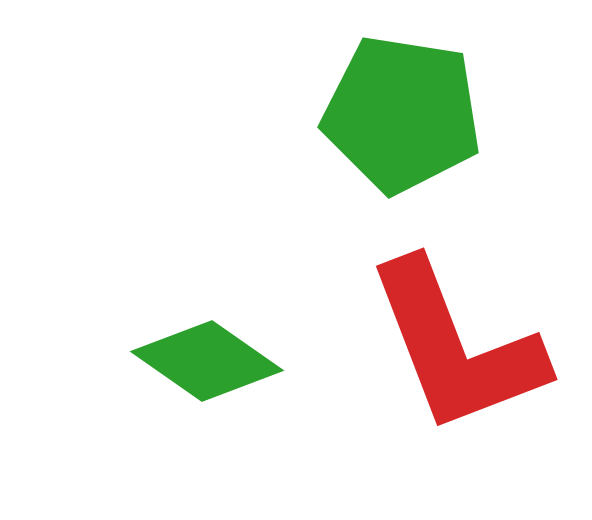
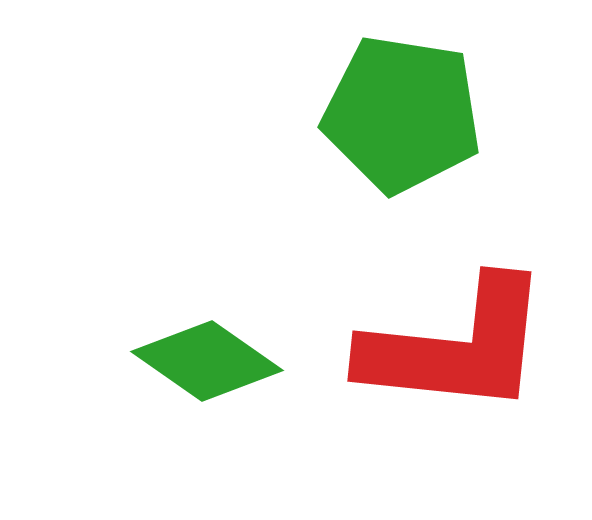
red L-shape: rotated 63 degrees counterclockwise
